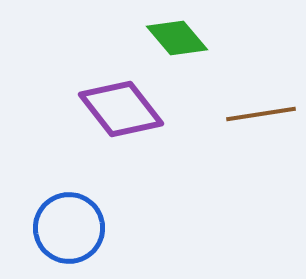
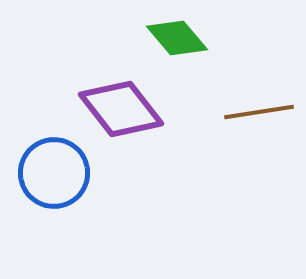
brown line: moved 2 px left, 2 px up
blue circle: moved 15 px left, 55 px up
